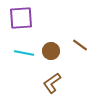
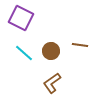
purple square: rotated 30 degrees clockwise
brown line: rotated 28 degrees counterclockwise
cyan line: rotated 30 degrees clockwise
